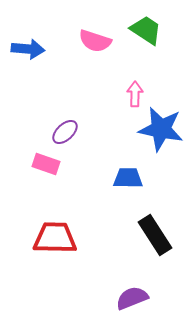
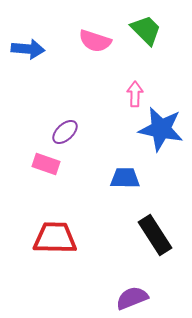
green trapezoid: rotated 12 degrees clockwise
blue trapezoid: moved 3 px left
